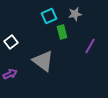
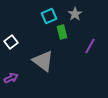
gray star: rotated 24 degrees counterclockwise
purple arrow: moved 1 px right, 4 px down
